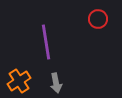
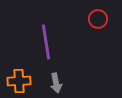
orange cross: rotated 30 degrees clockwise
